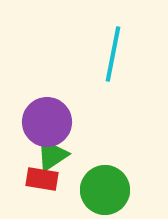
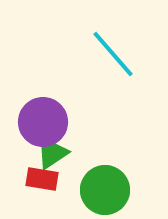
cyan line: rotated 52 degrees counterclockwise
purple circle: moved 4 px left
green triangle: moved 2 px up
